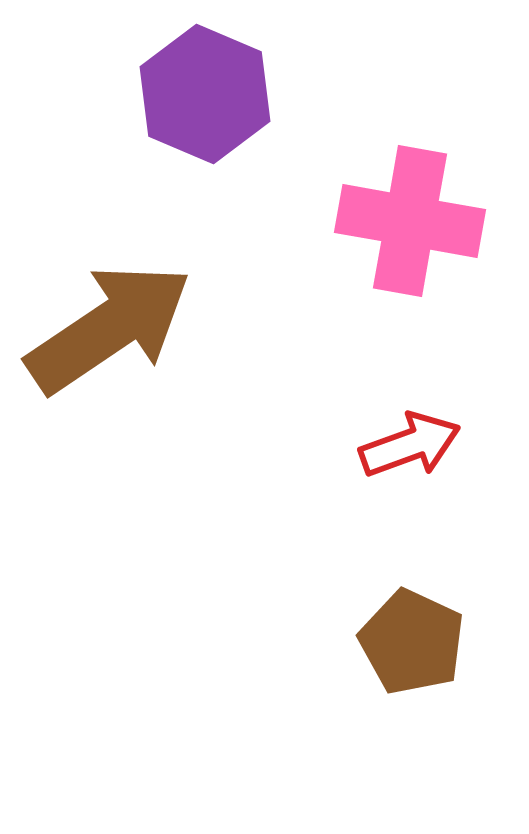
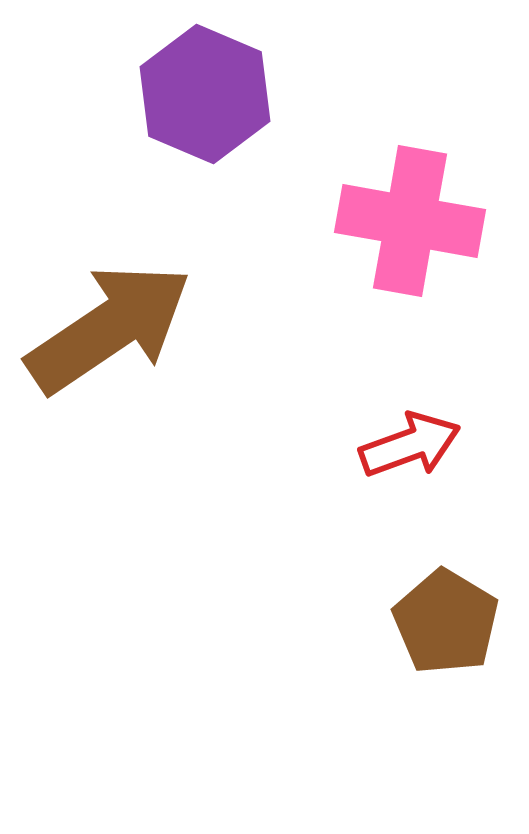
brown pentagon: moved 34 px right, 20 px up; rotated 6 degrees clockwise
